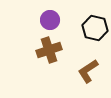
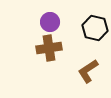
purple circle: moved 2 px down
brown cross: moved 2 px up; rotated 10 degrees clockwise
